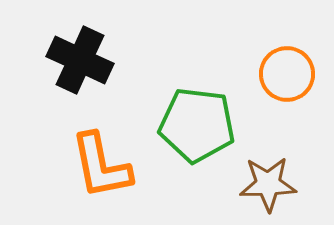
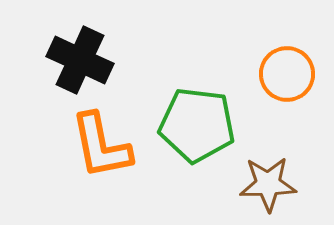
orange L-shape: moved 20 px up
